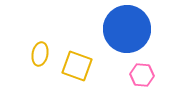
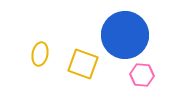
blue circle: moved 2 px left, 6 px down
yellow square: moved 6 px right, 2 px up
